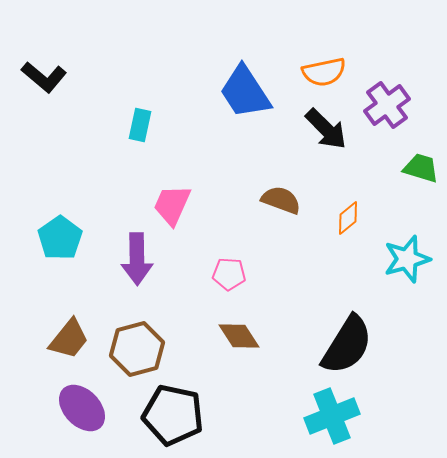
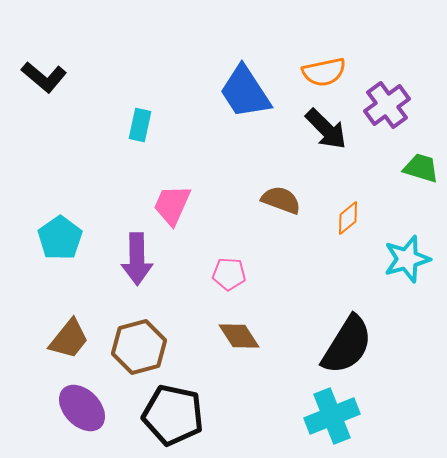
brown hexagon: moved 2 px right, 2 px up
